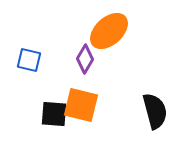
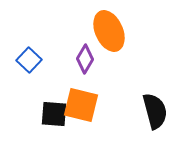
orange ellipse: rotated 72 degrees counterclockwise
blue square: rotated 30 degrees clockwise
